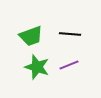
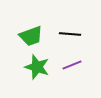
purple line: moved 3 px right
